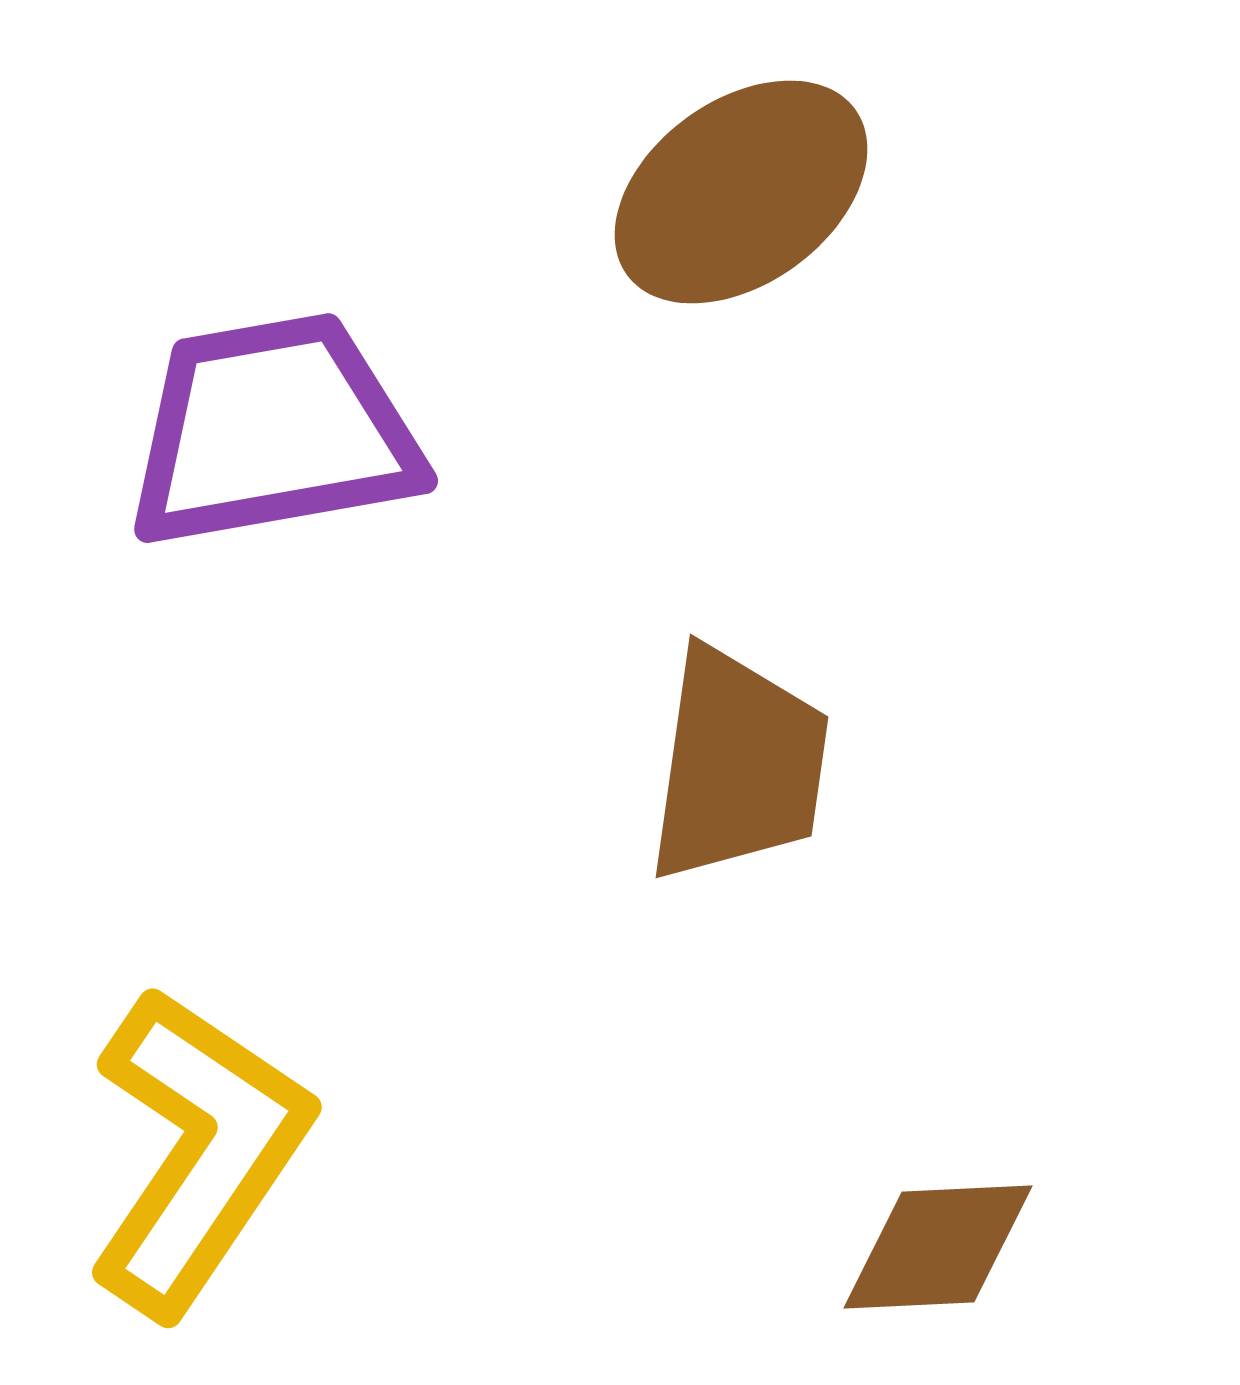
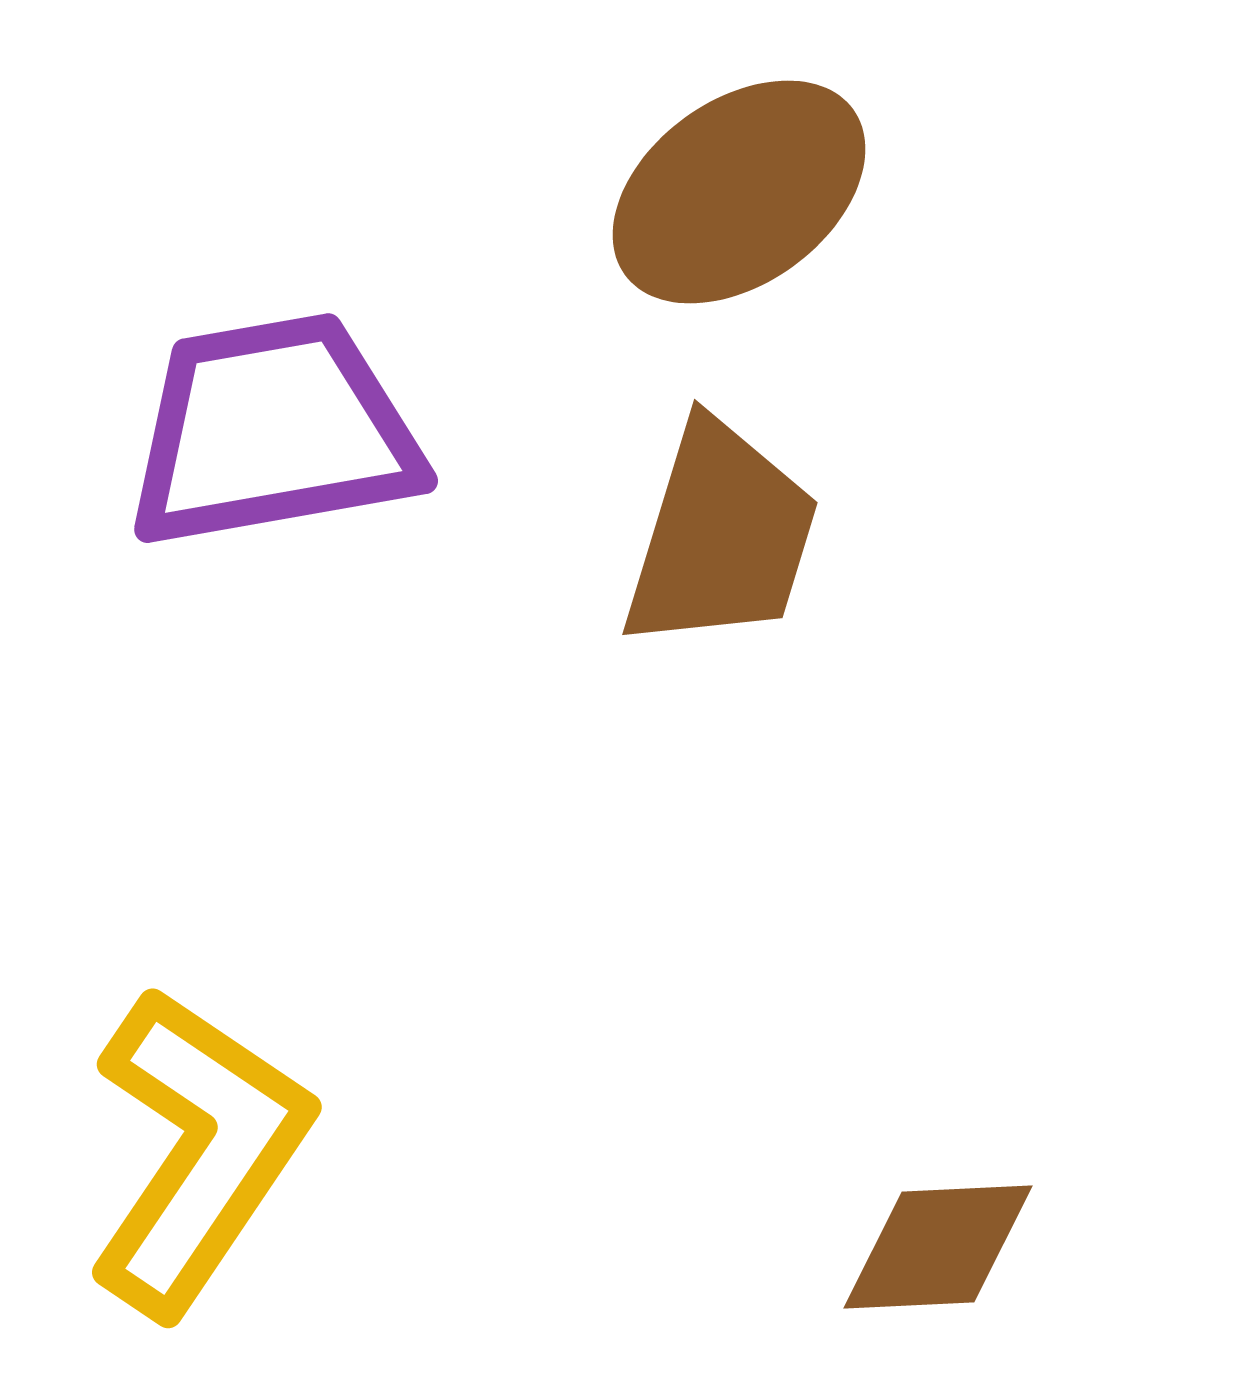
brown ellipse: moved 2 px left
brown trapezoid: moved 17 px left, 229 px up; rotated 9 degrees clockwise
